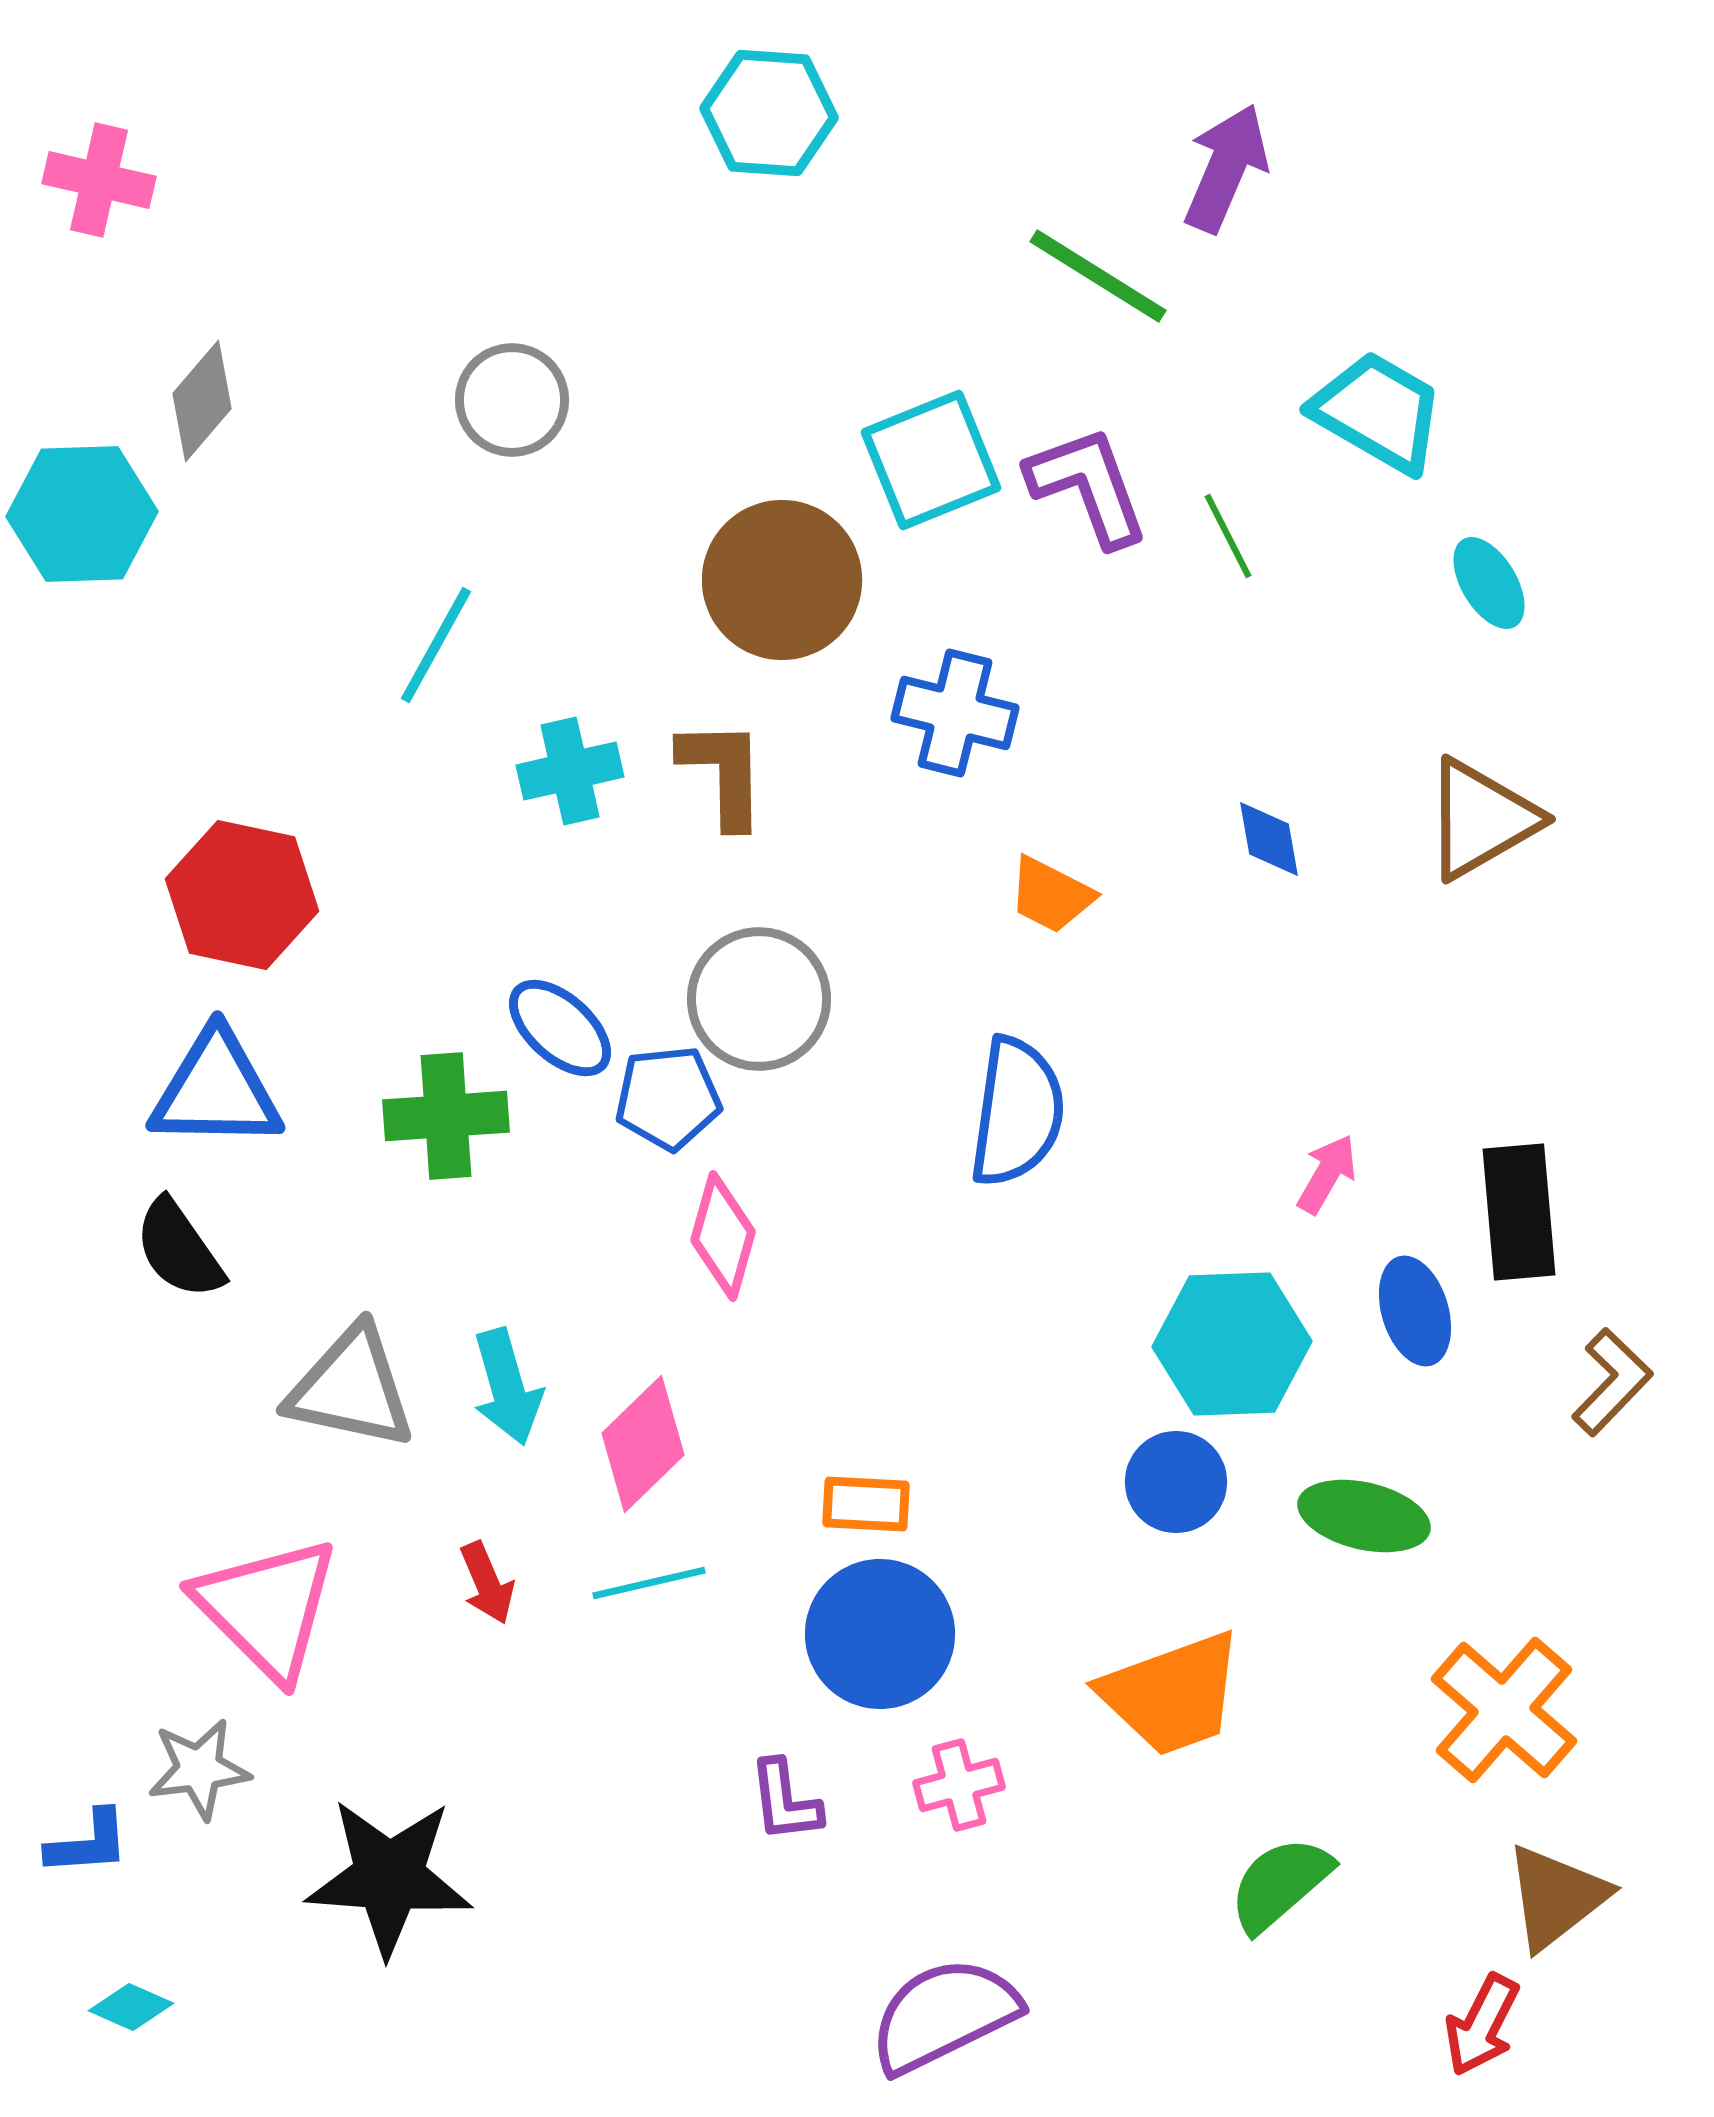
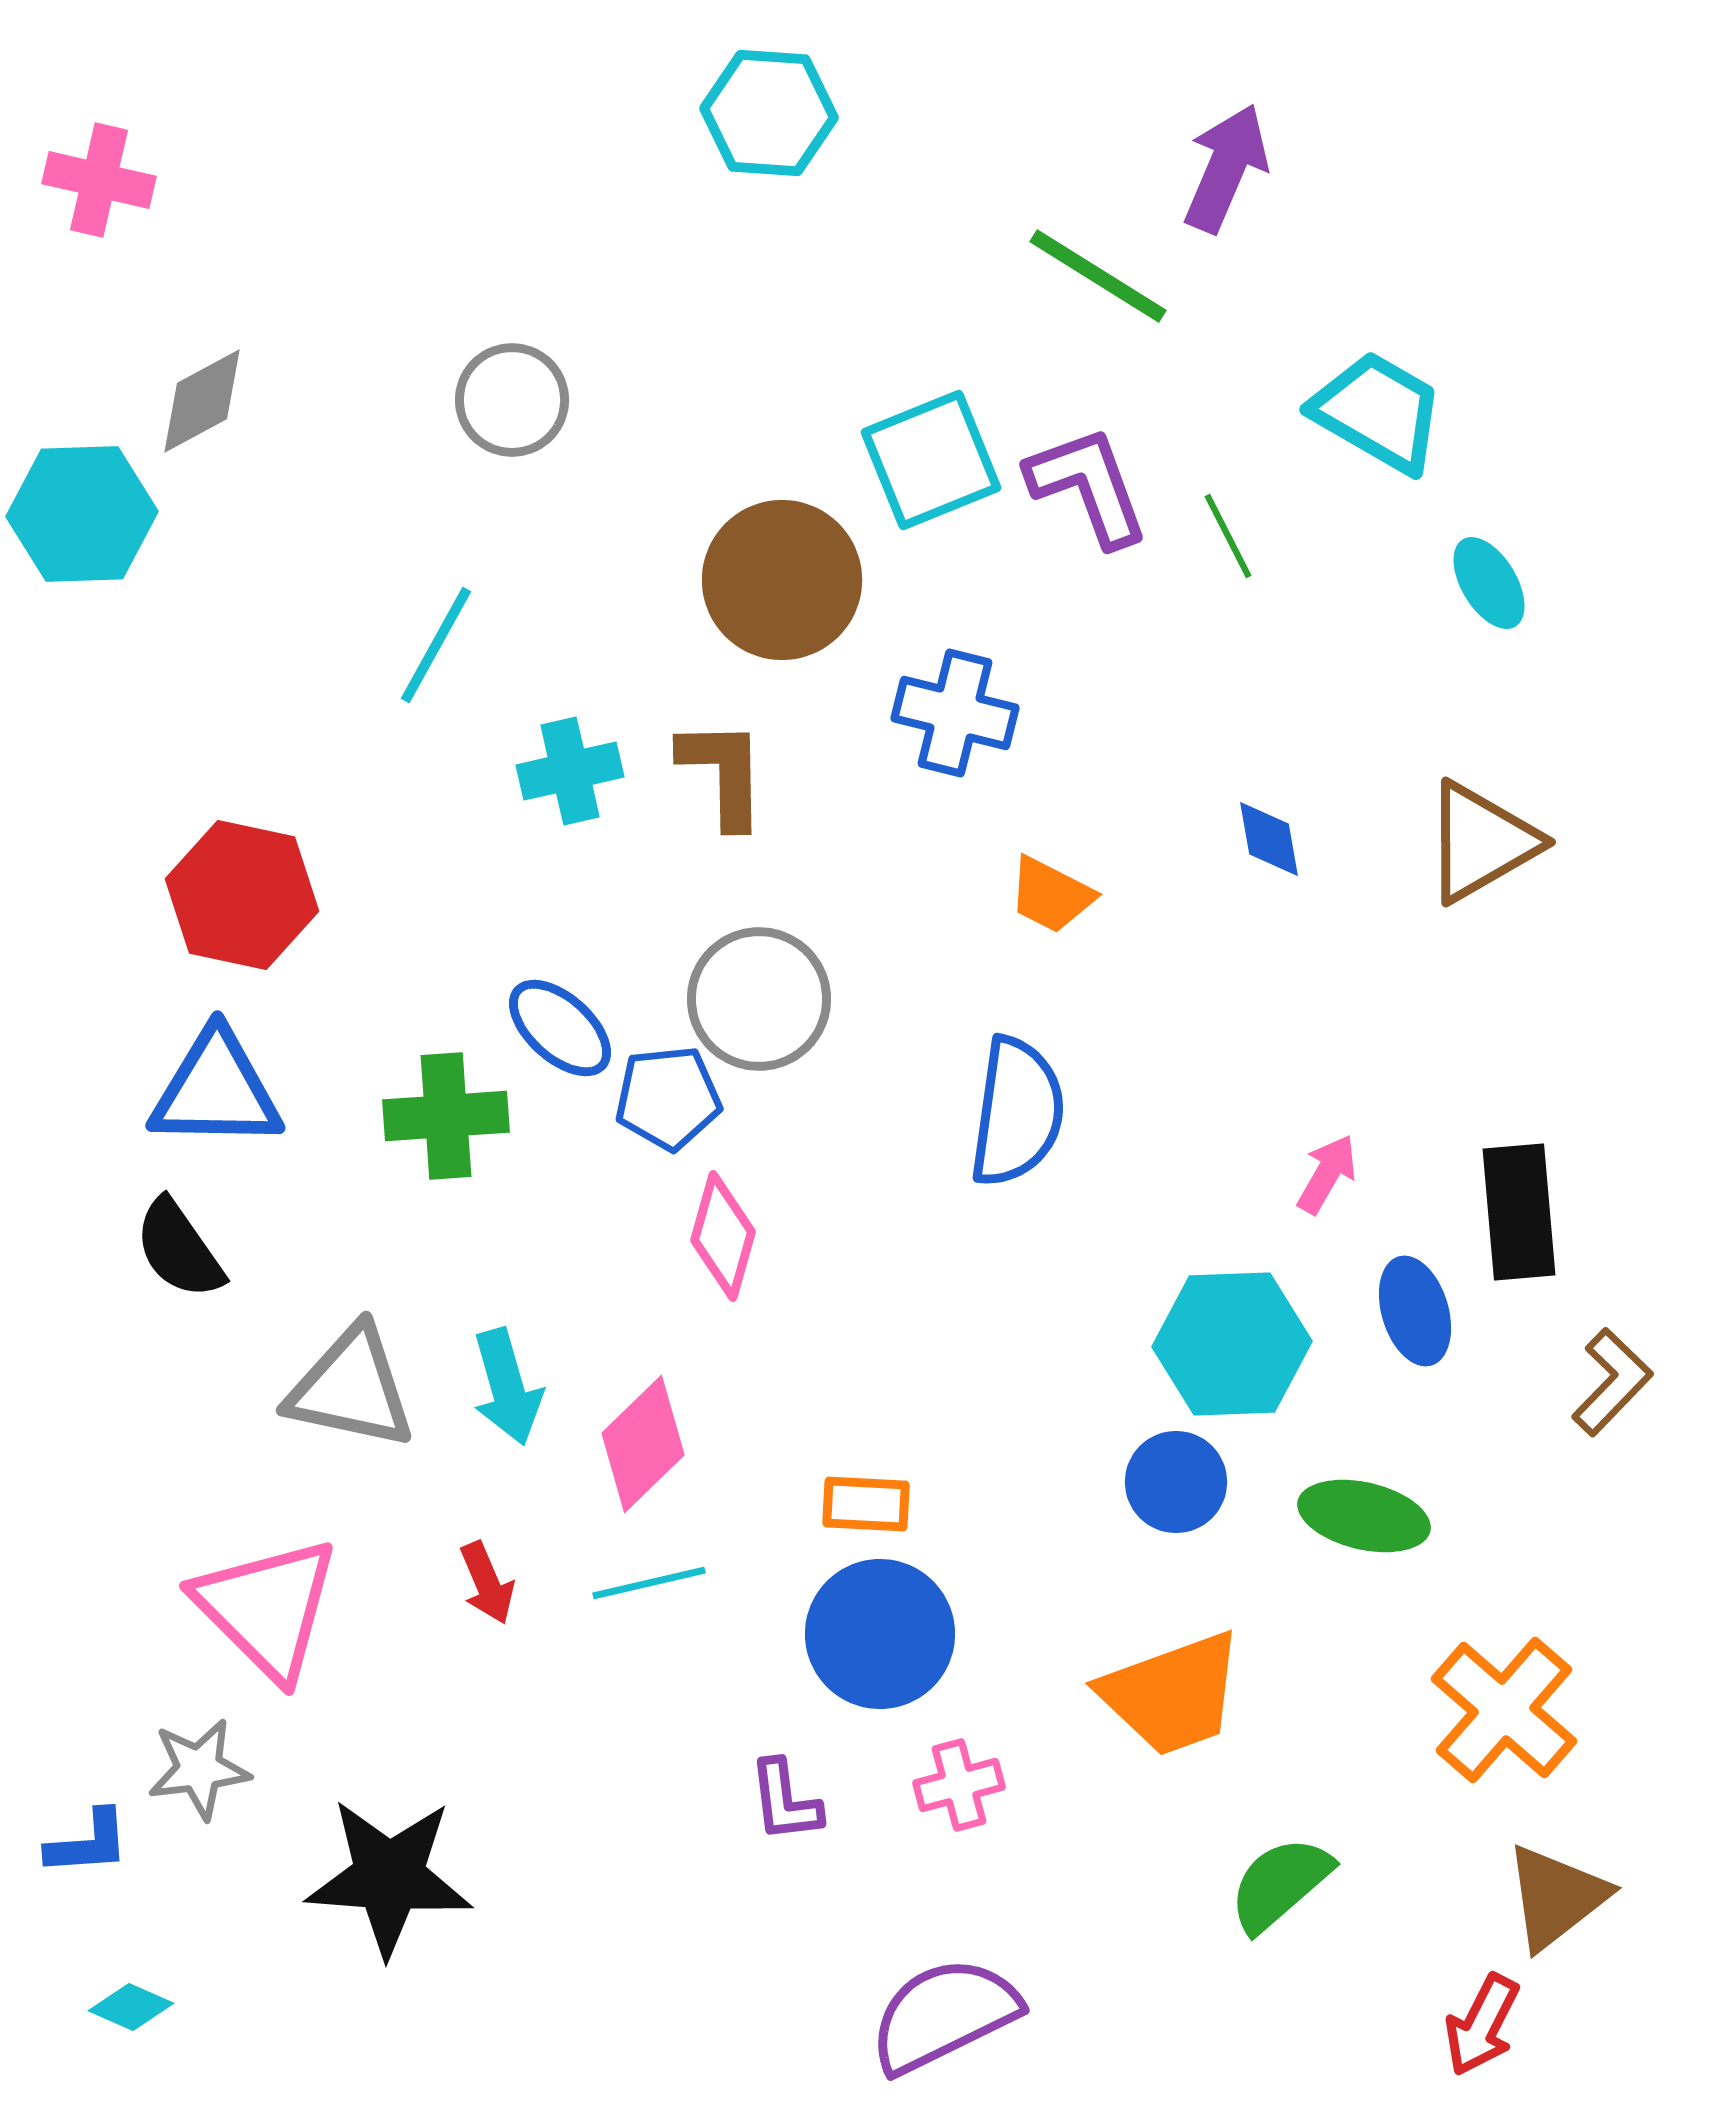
gray diamond at (202, 401): rotated 21 degrees clockwise
brown triangle at (1481, 819): moved 23 px down
